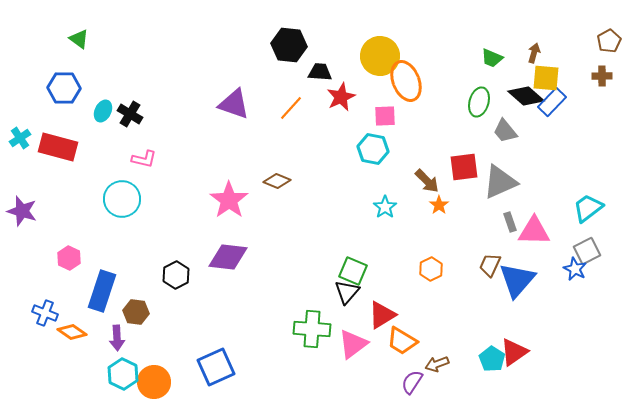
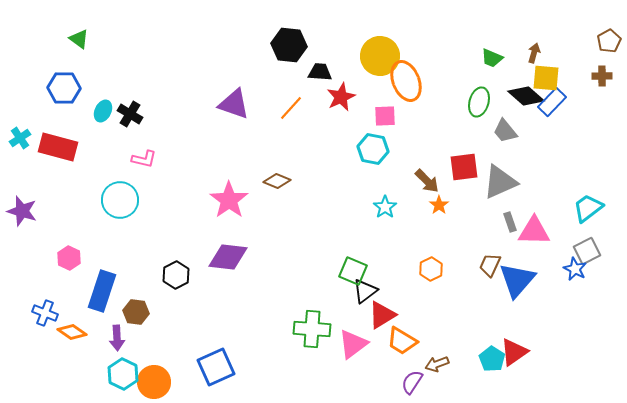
cyan circle at (122, 199): moved 2 px left, 1 px down
black triangle at (347, 292): moved 18 px right, 1 px up; rotated 12 degrees clockwise
